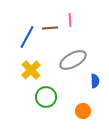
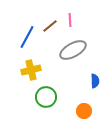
brown line: moved 2 px up; rotated 35 degrees counterclockwise
gray ellipse: moved 10 px up
yellow cross: rotated 30 degrees clockwise
orange circle: moved 1 px right
